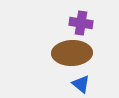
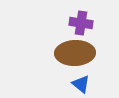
brown ellipse: moved 3 px right
